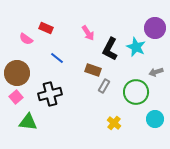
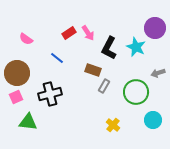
red rectangle: moved 23 px right, 5 px down; rotated 56 degrees counterclockwise
black L-shape: moved 1 px left, 1 px up
gray arrow: moved 2 px right, 1 px down
pink square: rotated 16 degrees clockwise
cyan circle: moved 2 px left, 1 px down
yellow cross: moved 1 px left, 2 px down
